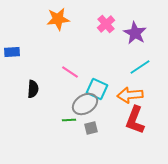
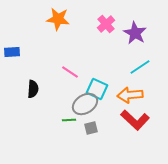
orange star: rotated 15 degrees clockwise
red L-shape: rotated 68 degrees counterclockwise
